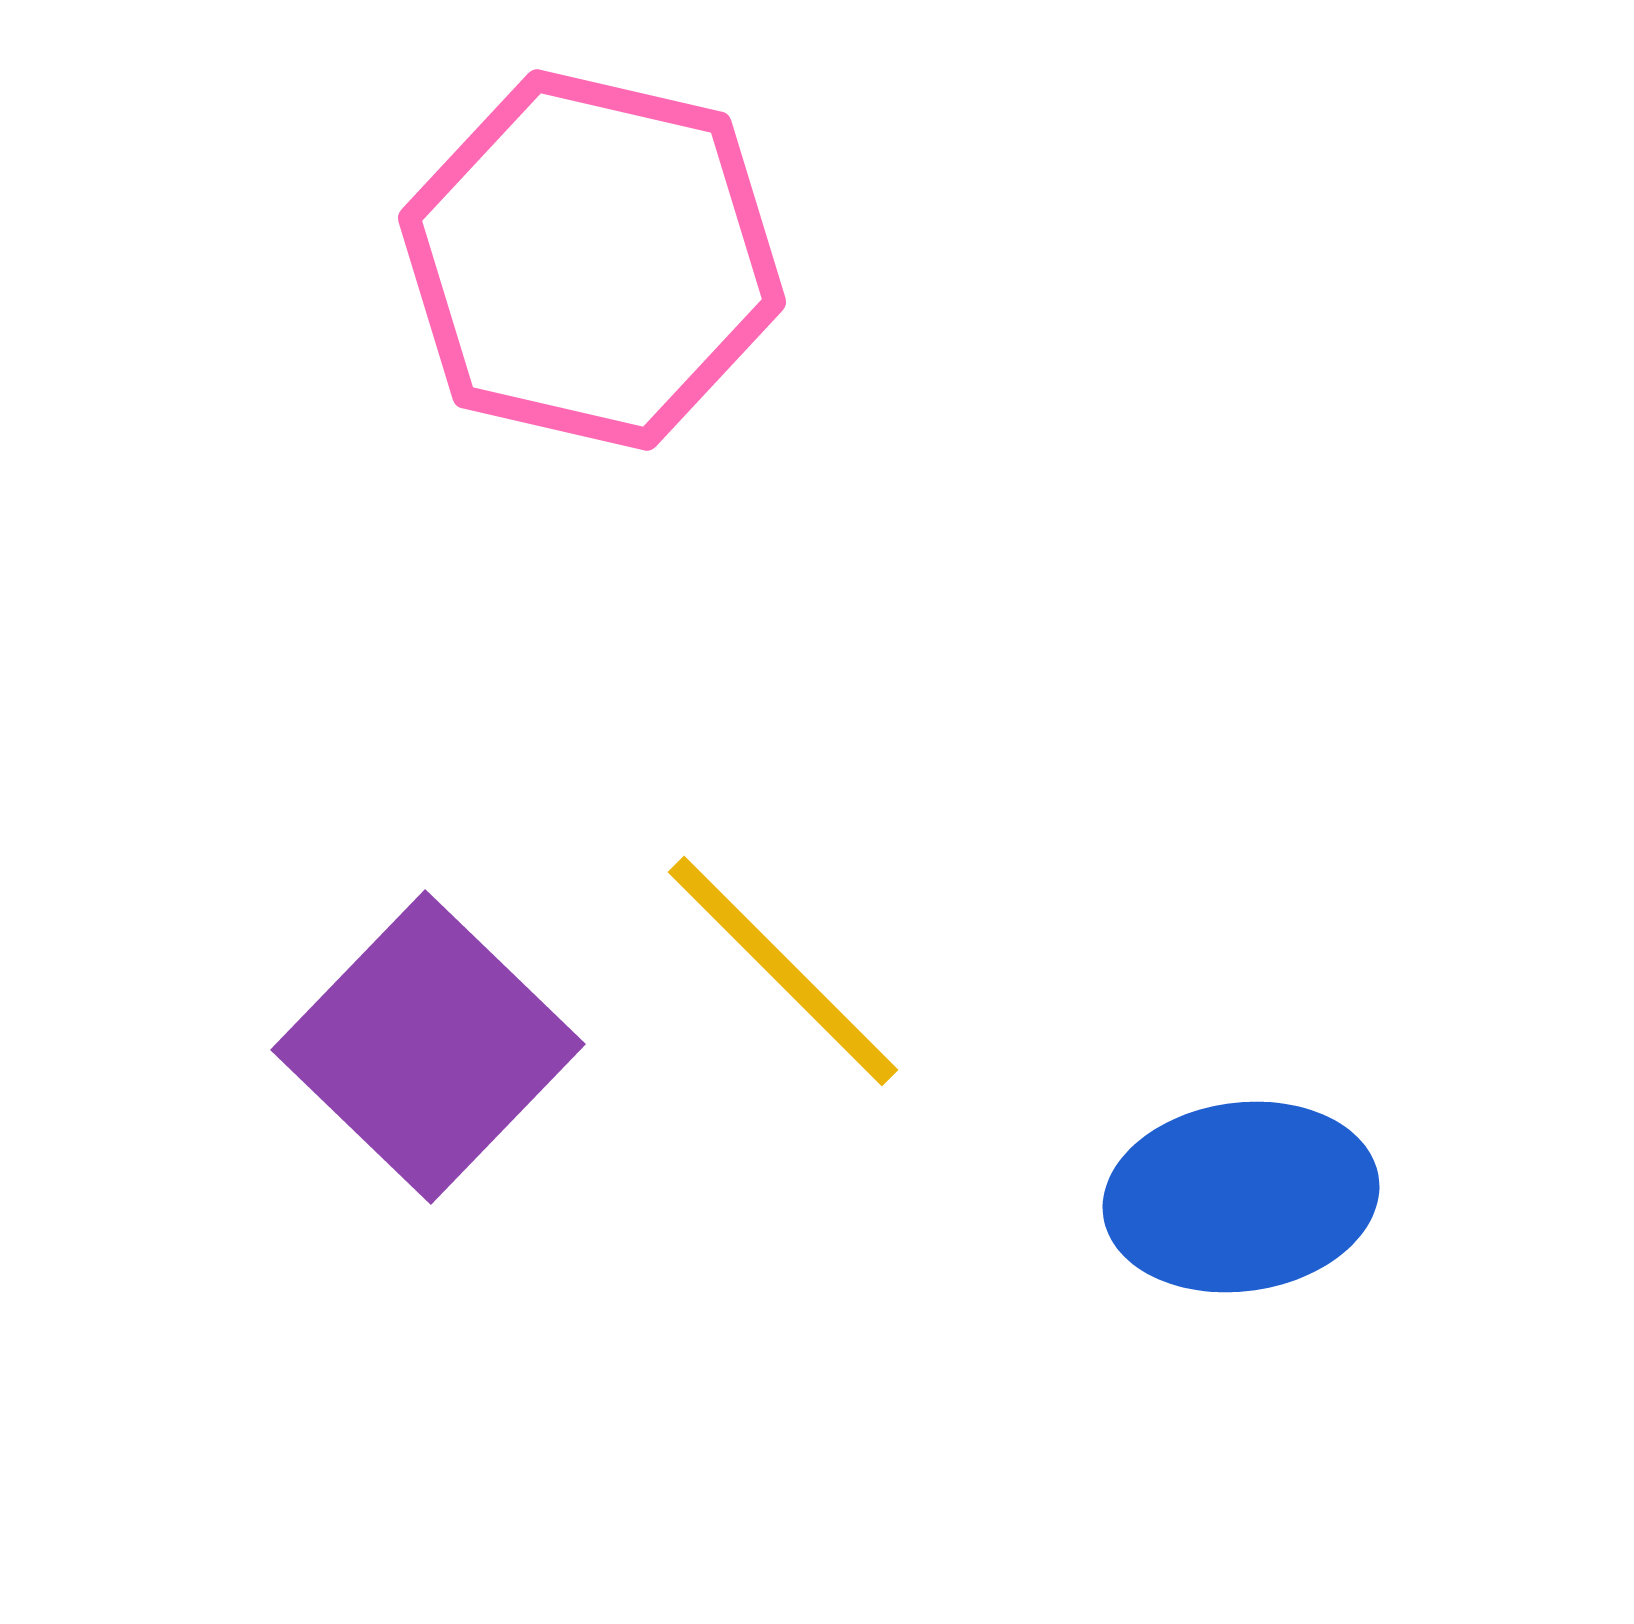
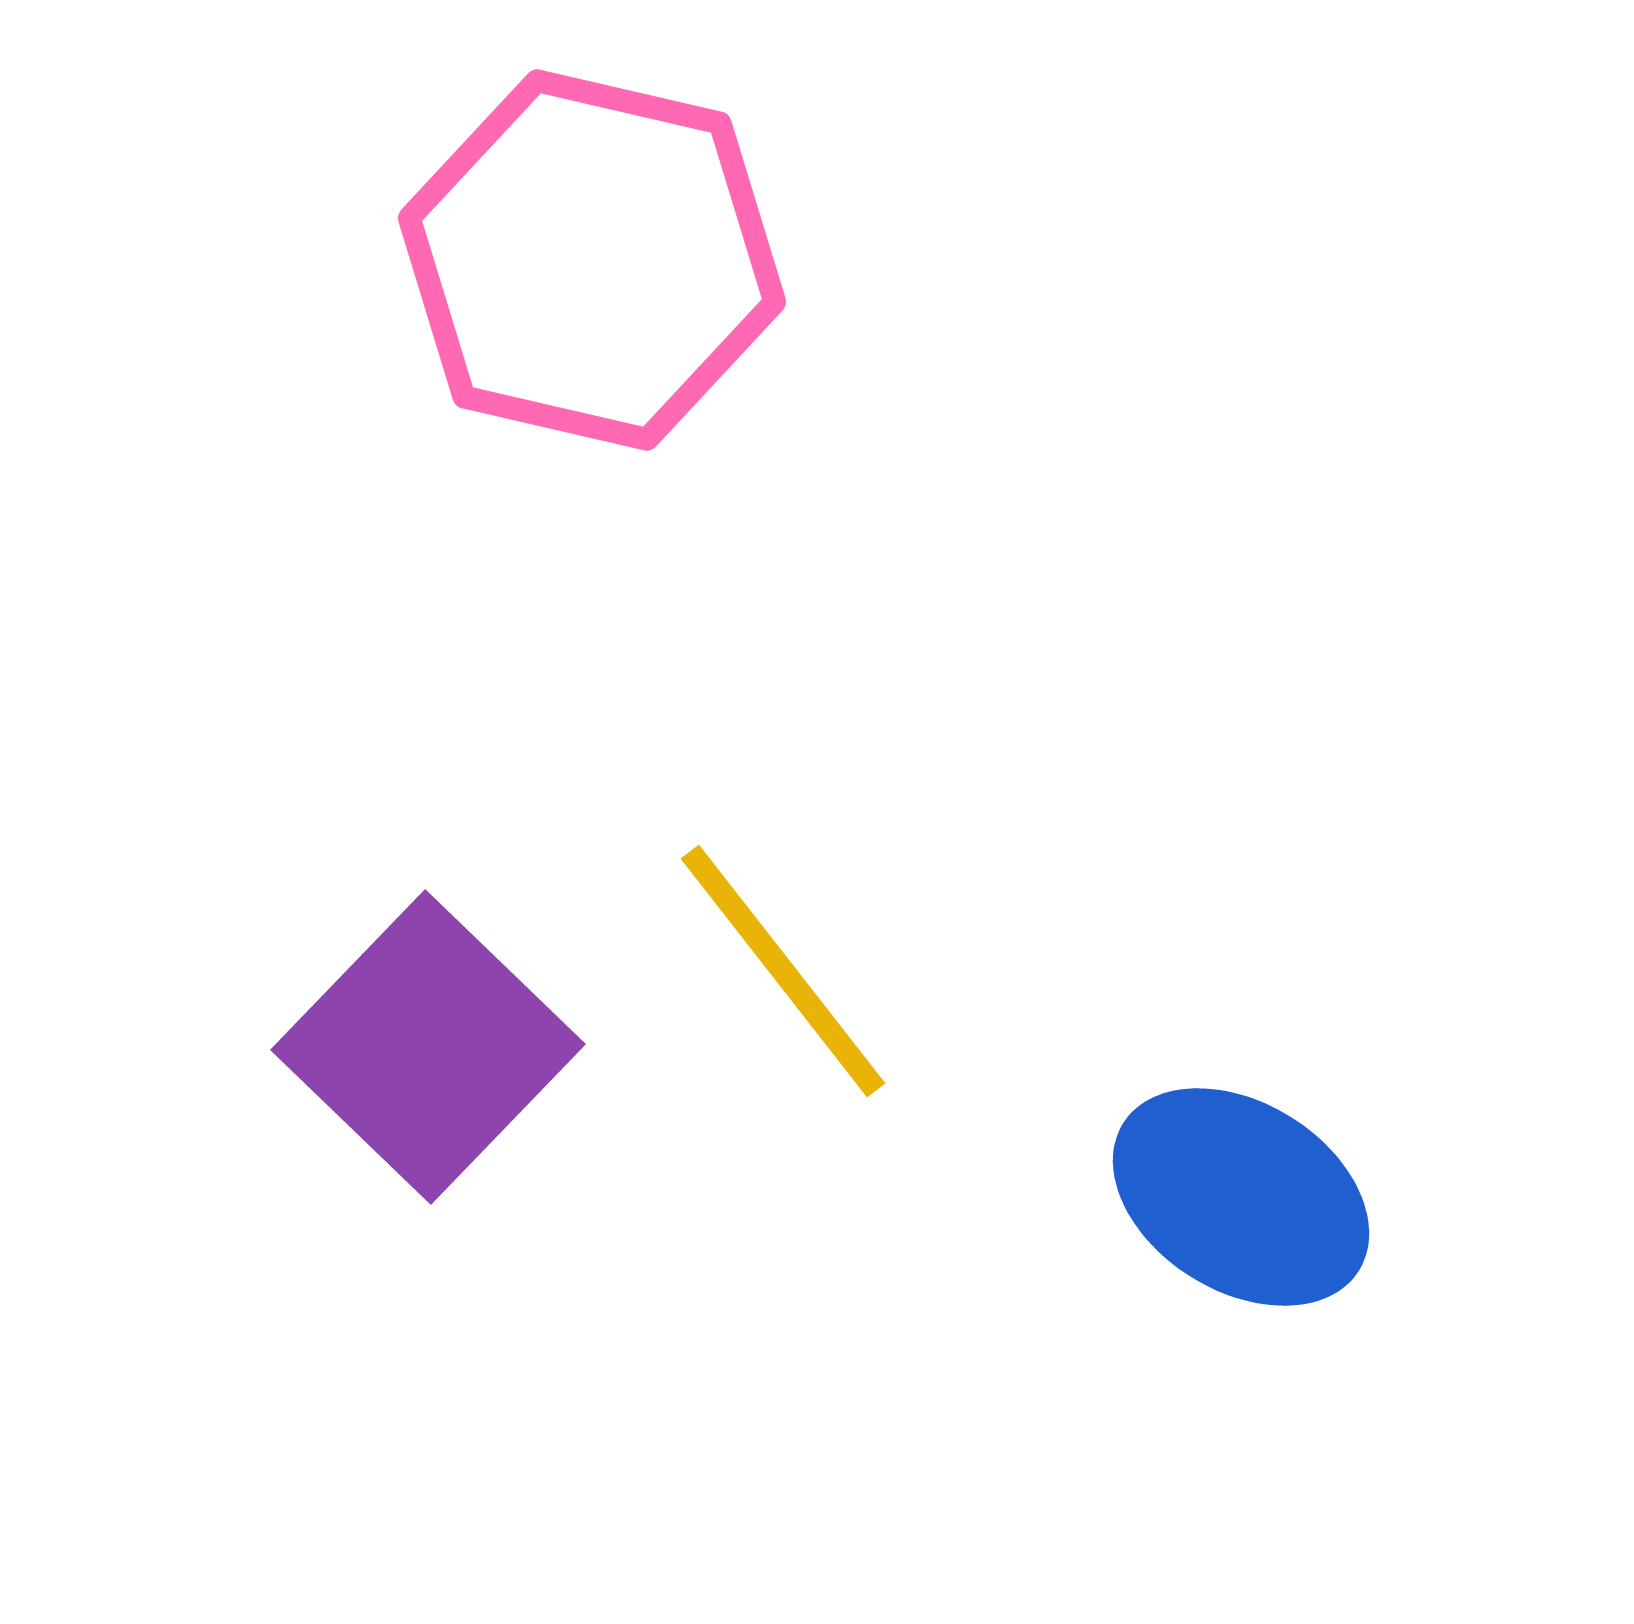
yellow line: rotated 7 degrees clockwise
blue ellipse: rotated 40 degrees clockwise
